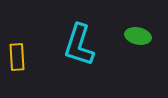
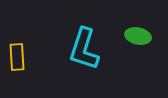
cyan L-shape: moved 5 px right, 4 px down
